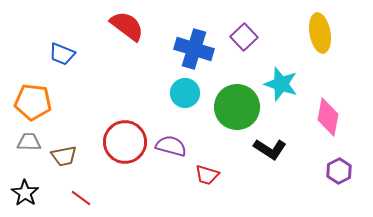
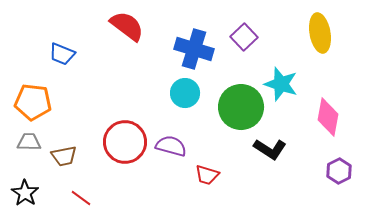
green circle: moved 4 px right
